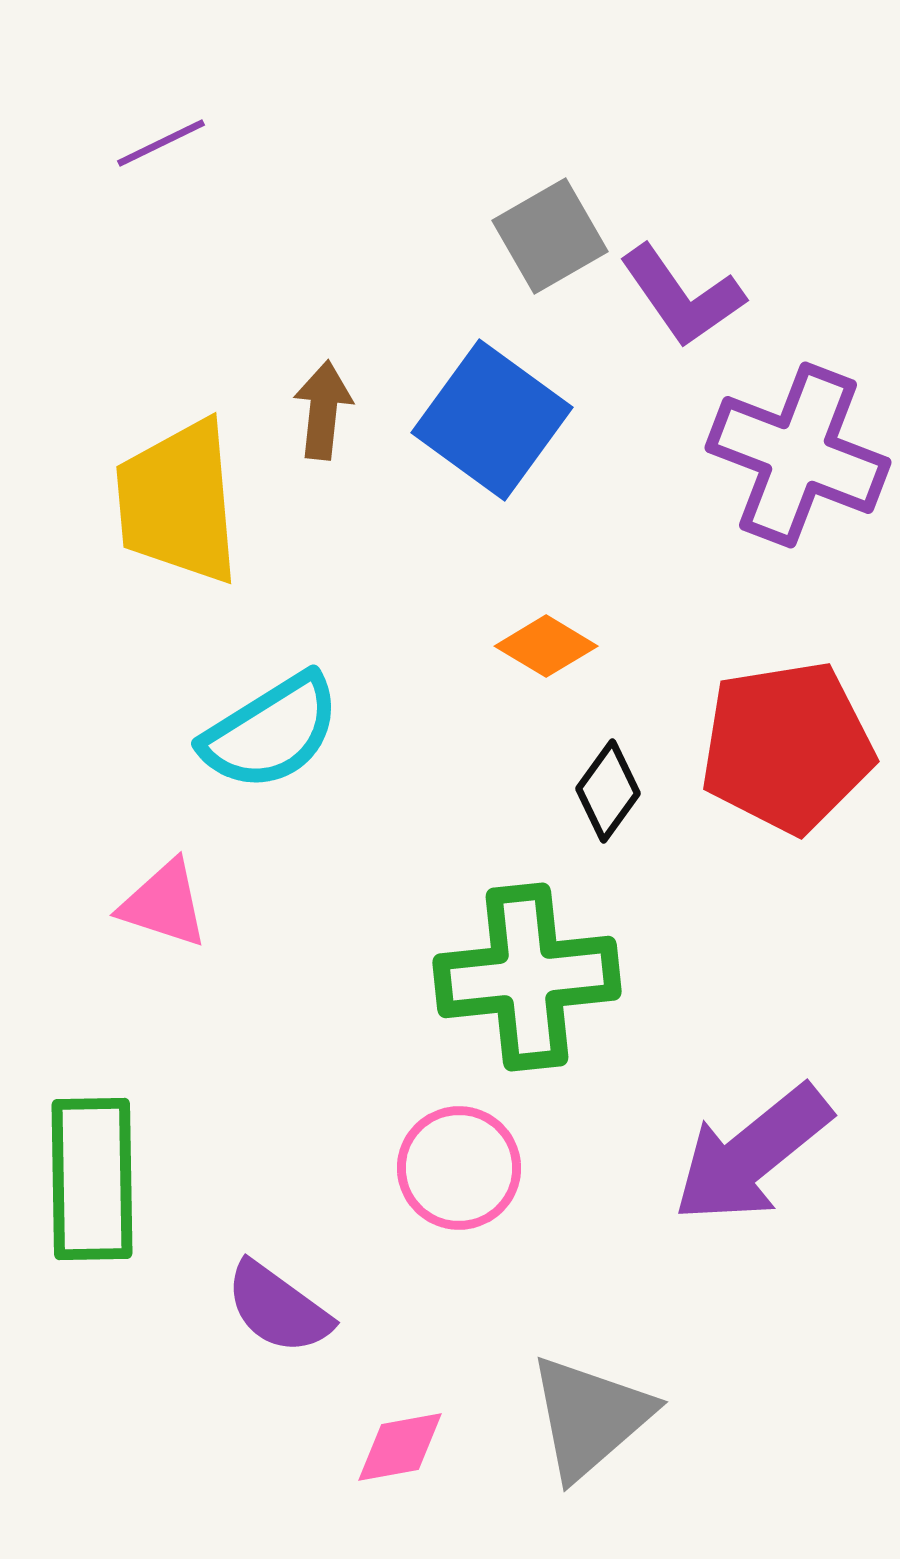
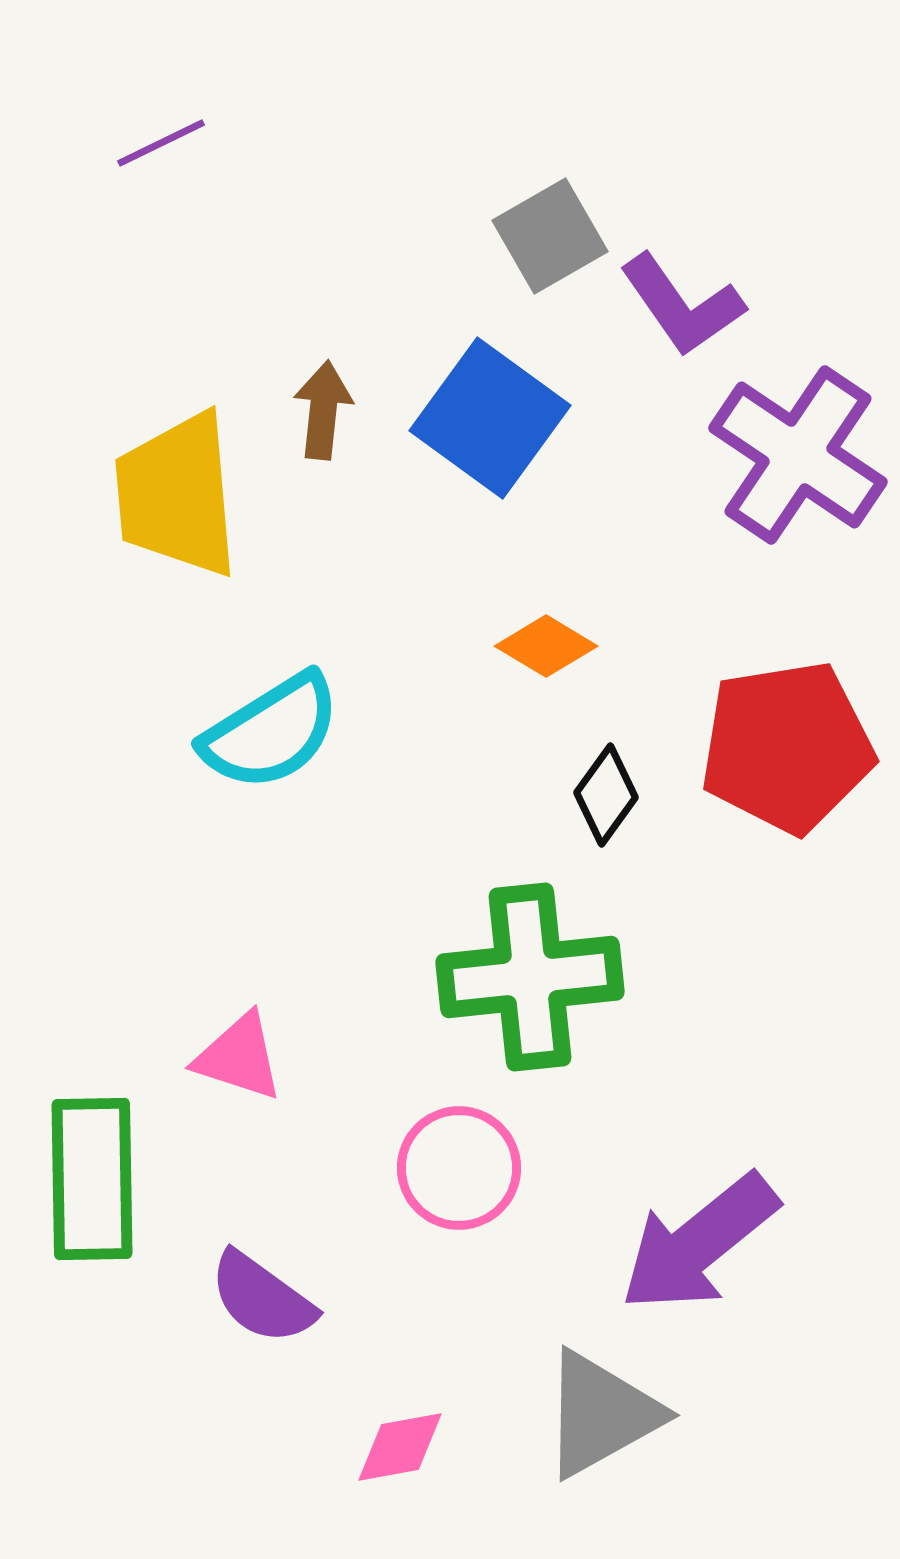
purple L-shape: moved 9 px down
blue square: moved 2 px left, 2 px up
purple cross: rotated 13 degrees clockwise
yellow trapezoid: moved 1 px left, 7 px up
black diamond: moved 2 px left, 4 px down
pink triangle: moved 75 px right, 153 px down
green cross: moved 3 px right
purple arrow: moved 53 px left, 89 px down
purple semicircle: moved 16 px left, 10 px up
gray triangle: moved 11 px right, 3 px up; rotated 12 degrees clockwise
